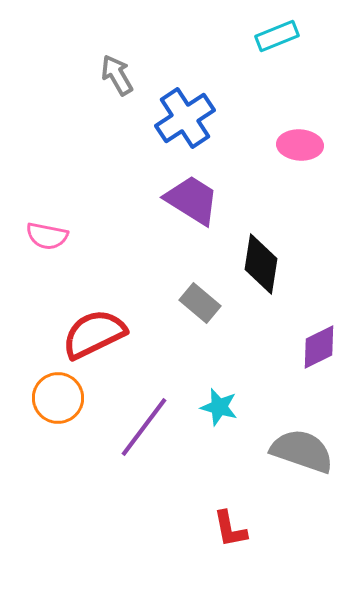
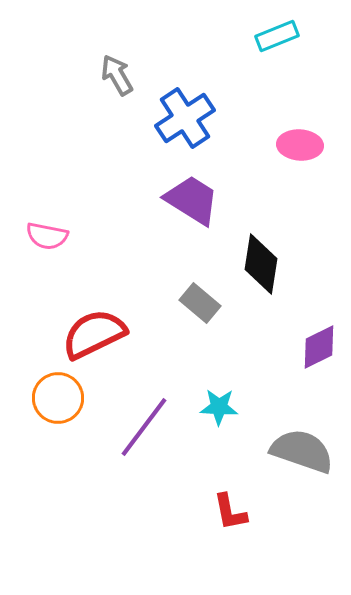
cyan star: rotated 12 degrees counterclockwise
red L-shape: moved 17 px up
